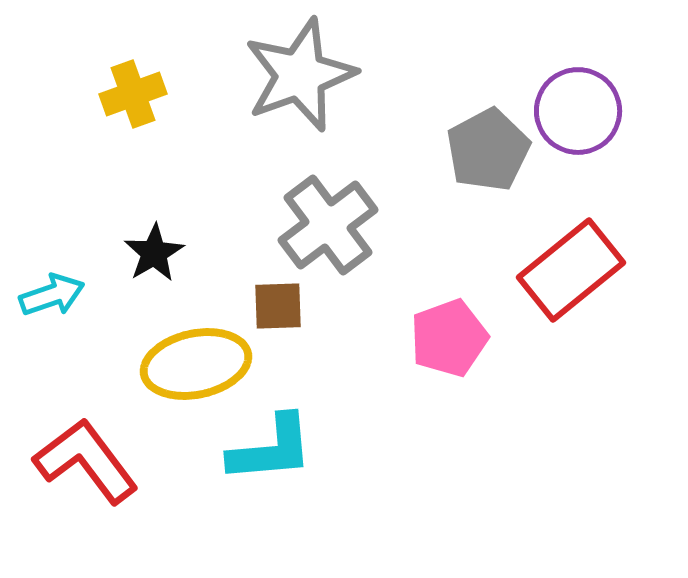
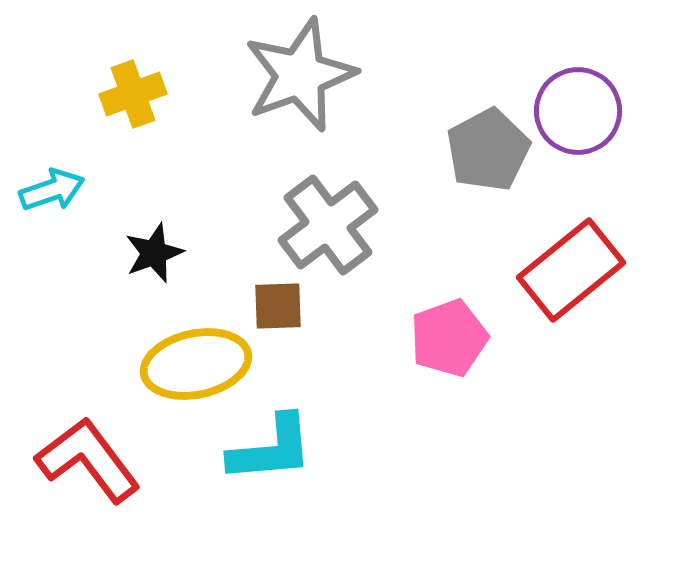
black star: rotated 10 degrees clockwise
cyan arrow: moved 105 px up
red L-shape: moved 2 px right, 1 px up
